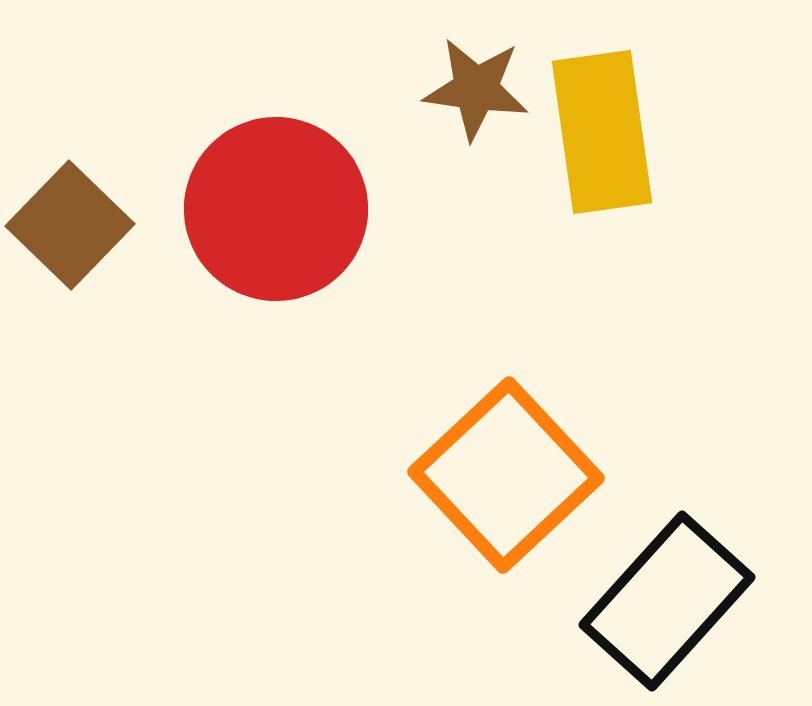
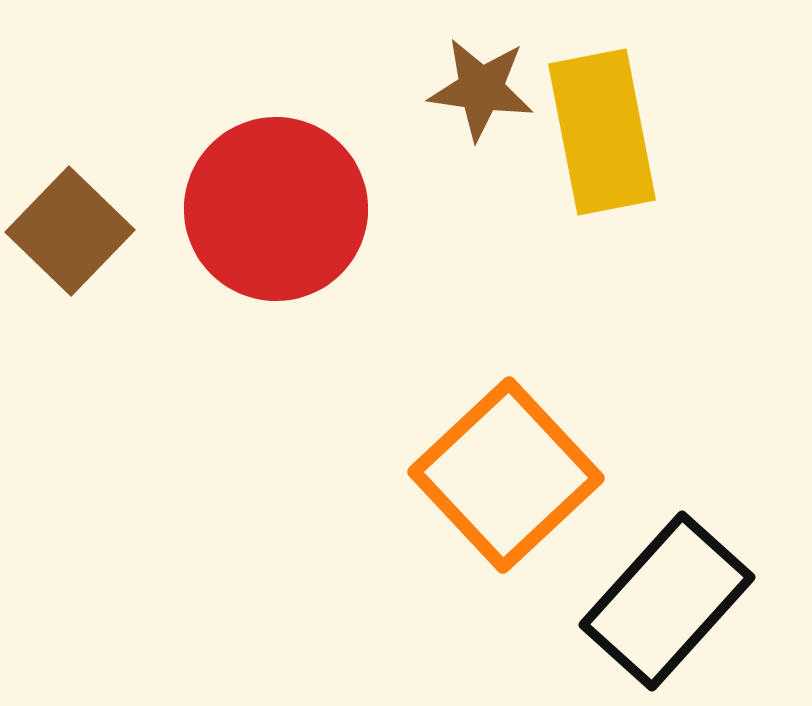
brown star: moved 5 px right
yellow rectangle: rotated 3 degrees counterclockwise
brown square: moved 6 px down
